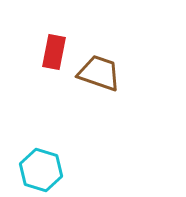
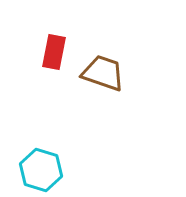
brown trapezoid: moved 4 px right
